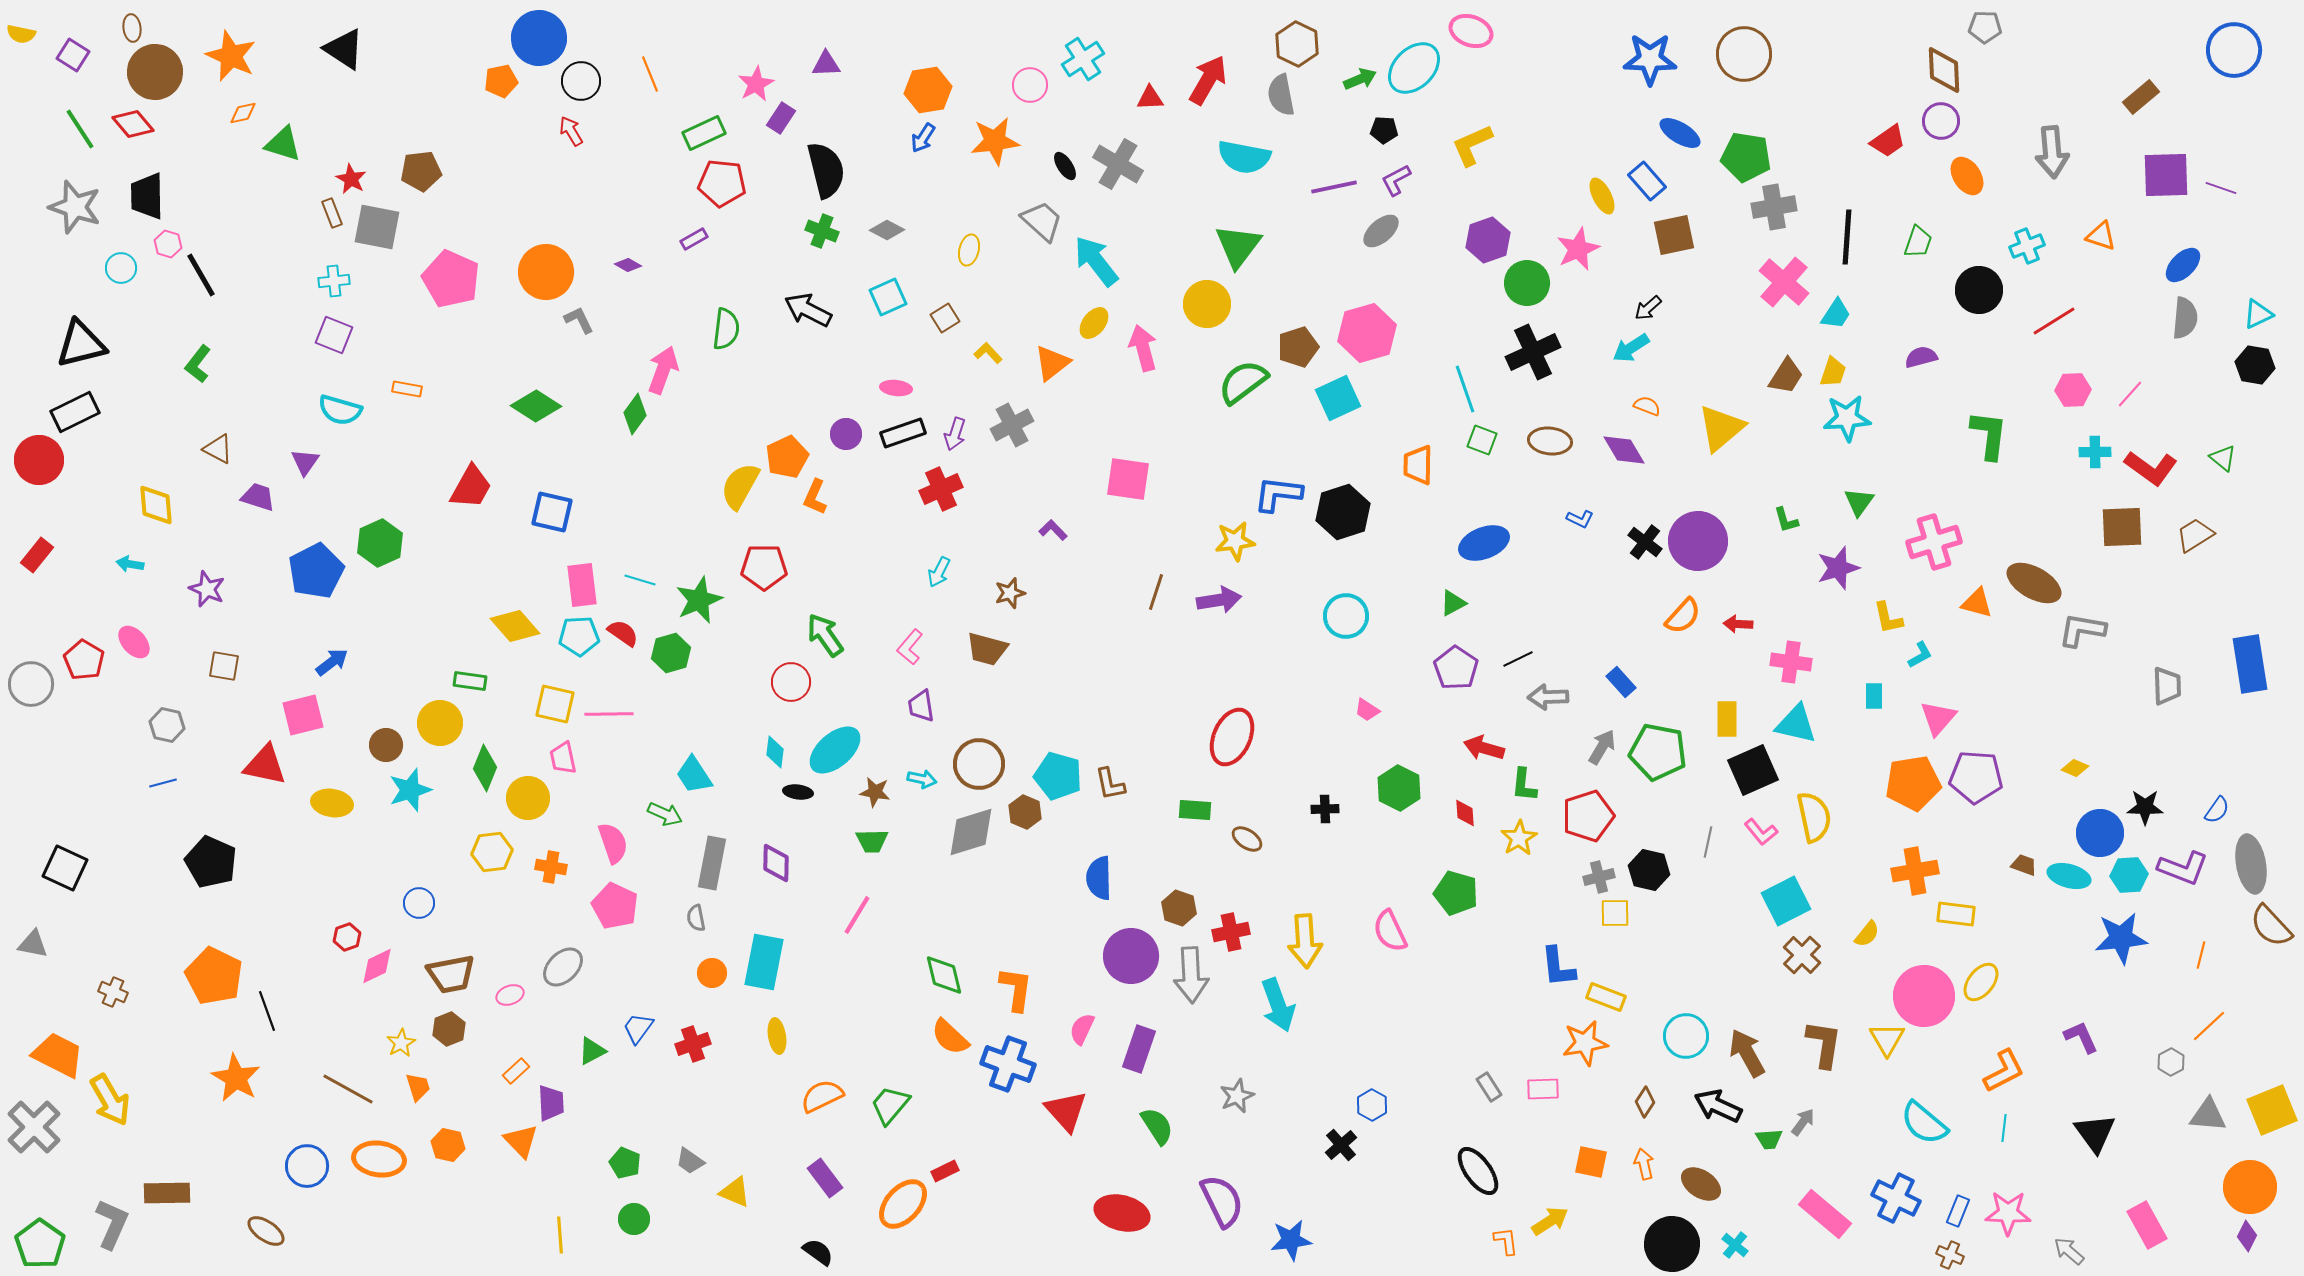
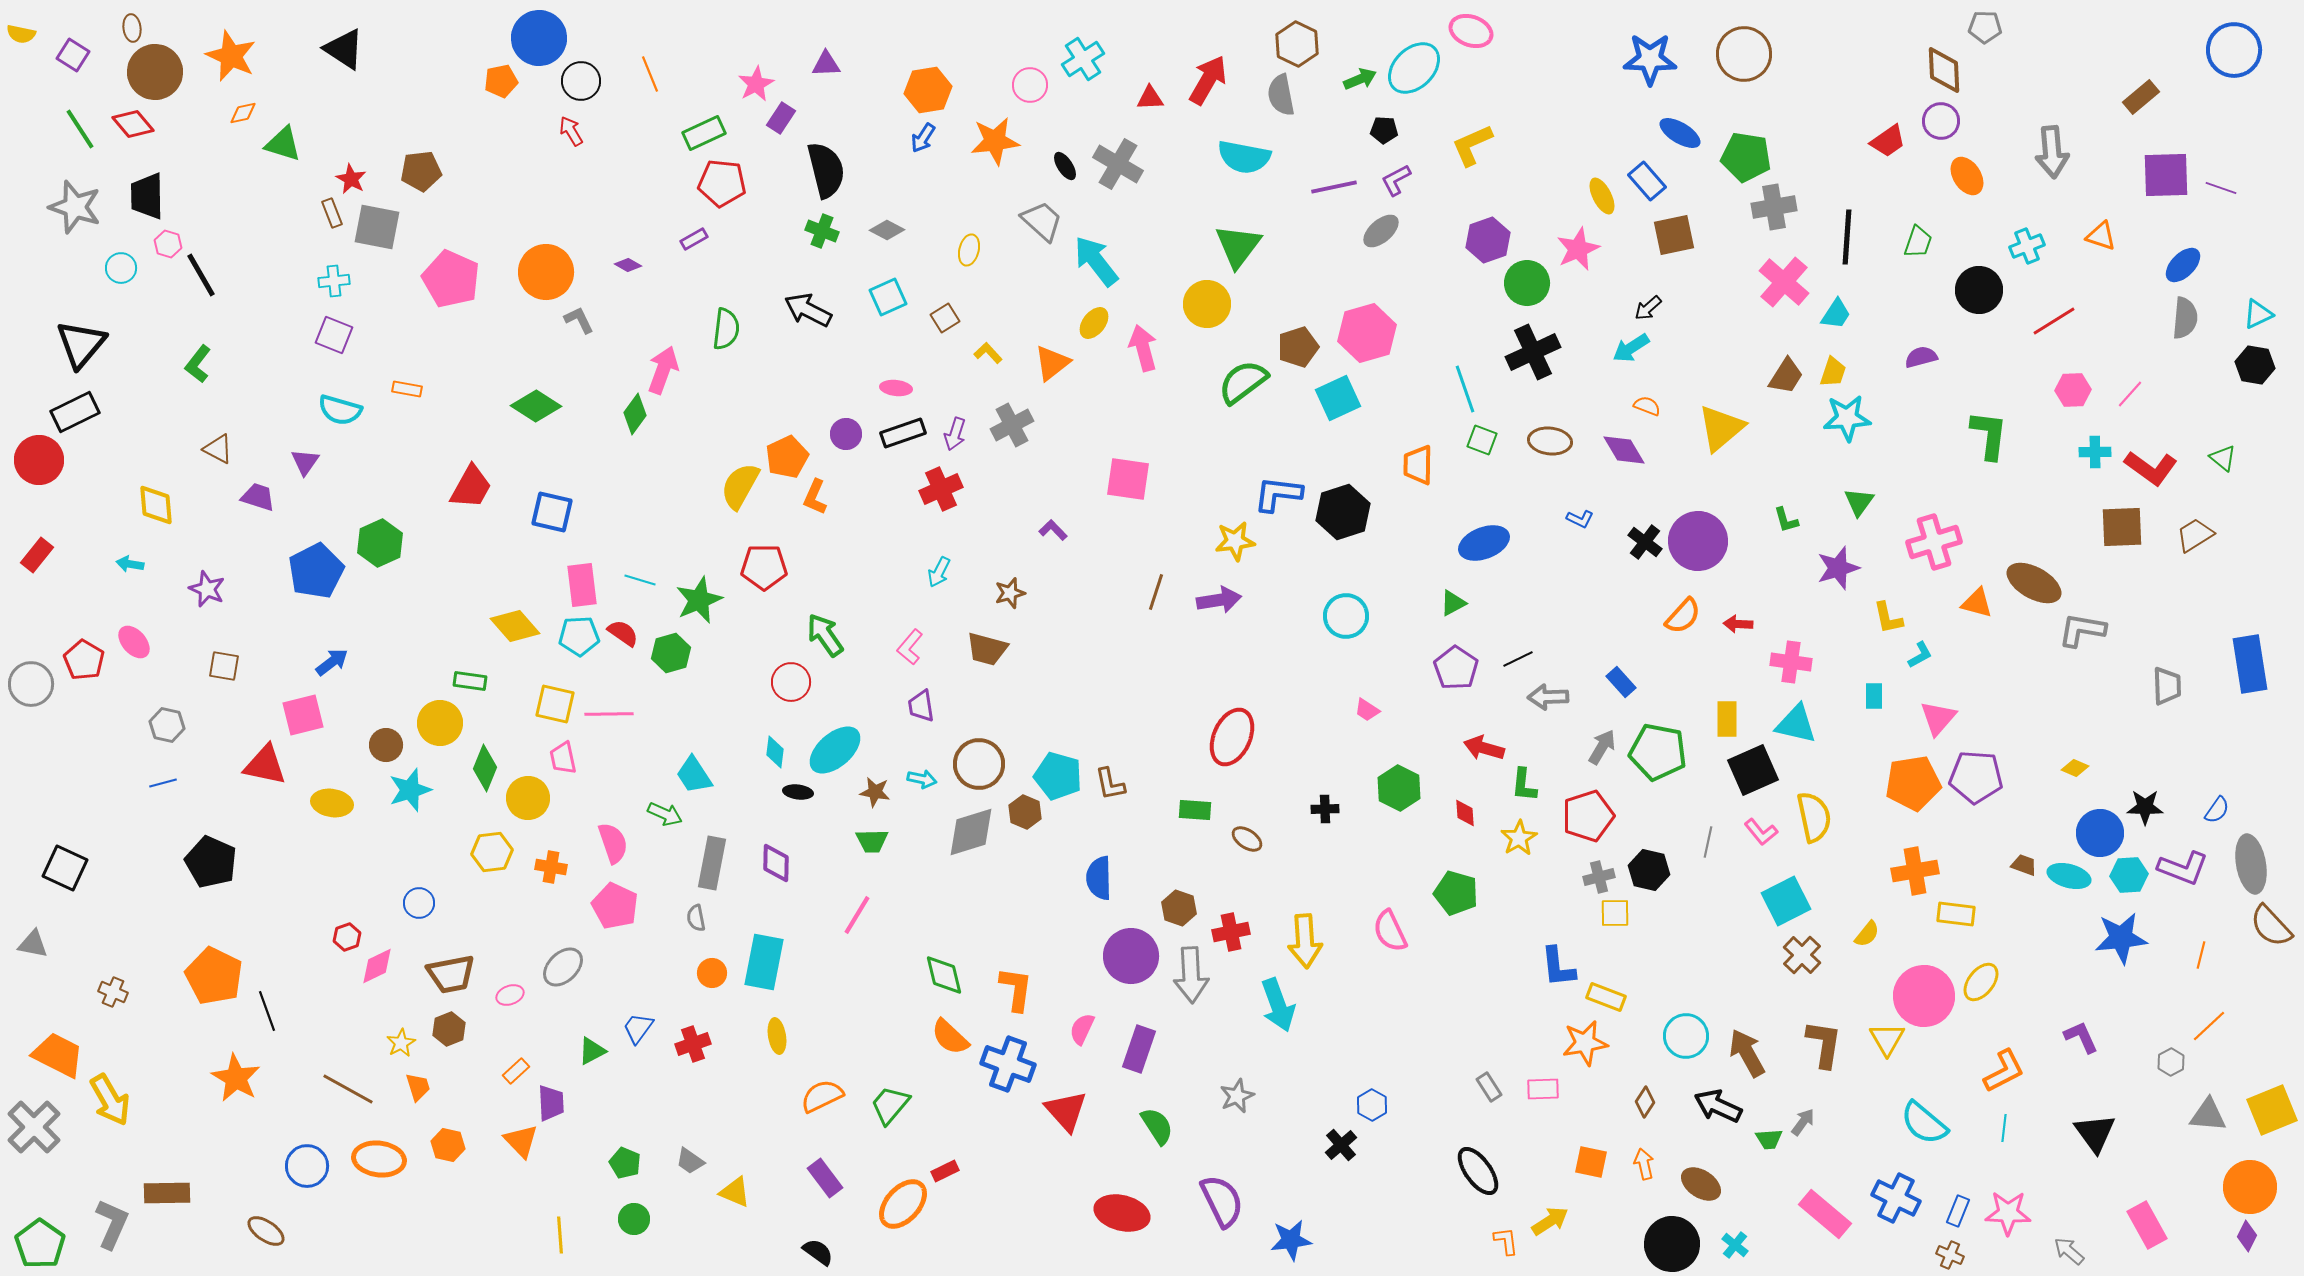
black triangle at (81, 344): rotated 36 degrees counterclockwise
